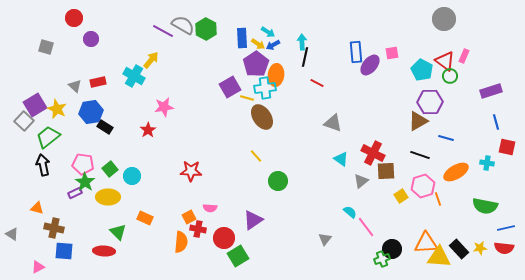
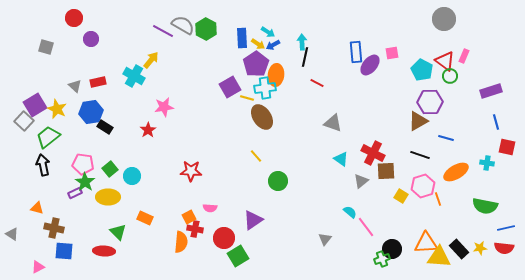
yellow square at (401, 196): rotated 24 degrees counterclockwise
red cross at (198, 229): moved 3 px left
